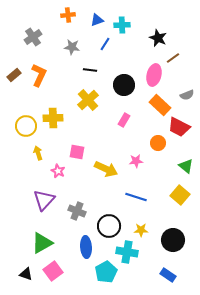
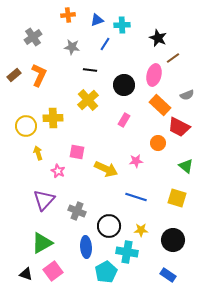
yellow square at (180, 195): moved 3 px left, 3 px down; rotated 24 degrees counterclockwise
